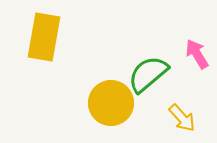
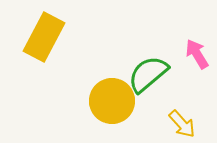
yellow rectangle: rotated 18 degrees clockwise
yellow circle: moved 1 px right, 2 px up
yellow arrow: moved 6 px down
